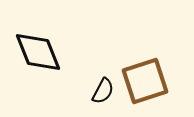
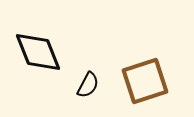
black semicircle: moved 15 px left, 6 px up
